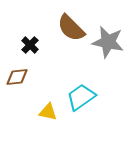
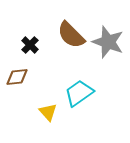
brown semicircle: moved 7 px down
gray star: rotated 8 degrees clockwise
cyan trapezoid: moved 2 px left, 4 px up
yellow triangle: rotated 36 degrees clockwise
